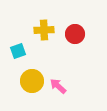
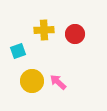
pink arrow: moved 4 px up
